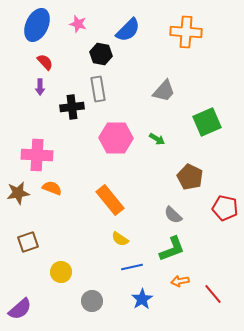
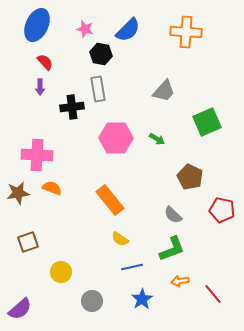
pink star: moved 7 px right, 5 px down
red pentagon: moved 3 px left, 2 px down
